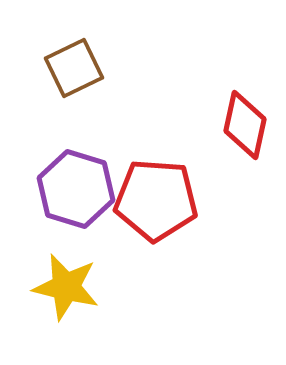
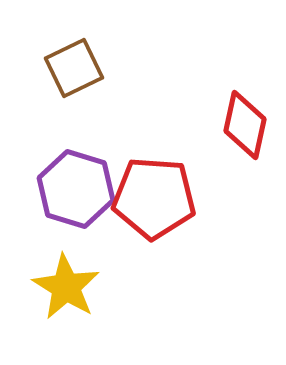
red pentagon: moved 2 px left, 2 px up
yellow star: rotated 18 degrees clockwise
